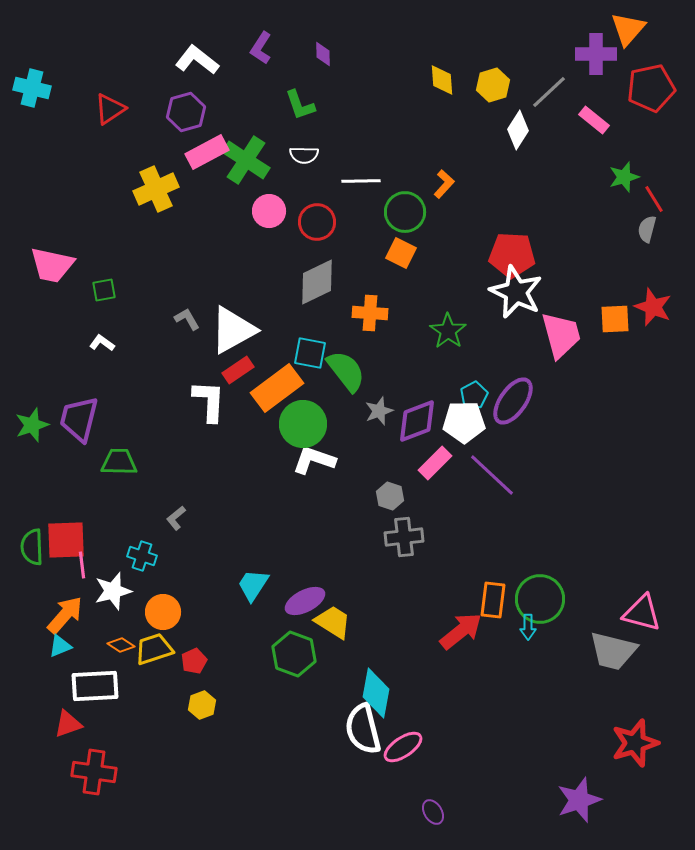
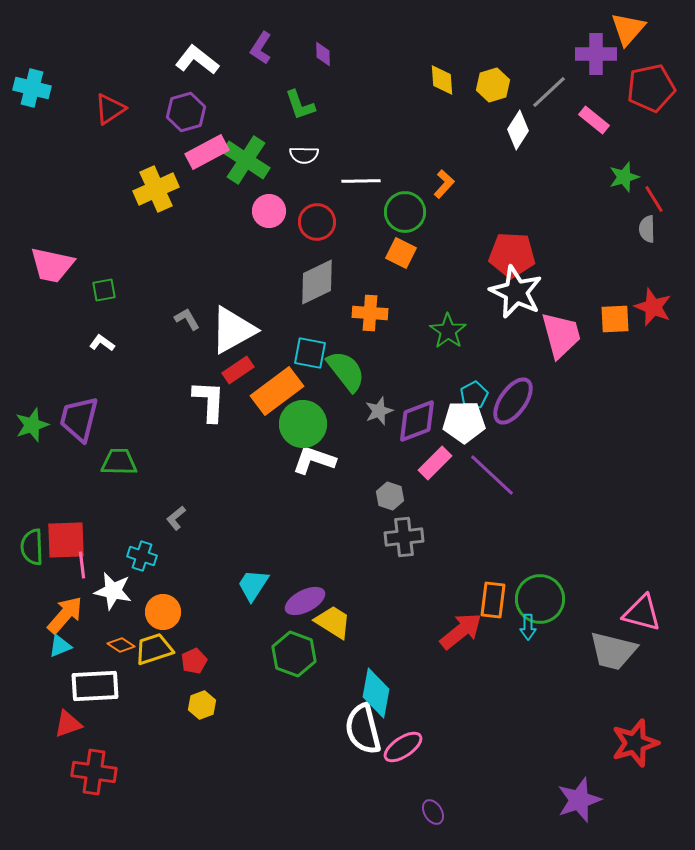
gray semicircle at (647, 229): rotated 16 degrees counterclockwise
orange rectangle at (277, 388): moved 3 px down
white star at (113, 591): rotated 27 degrees clockwise
